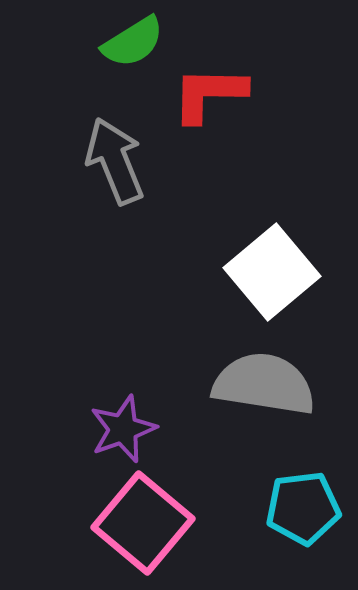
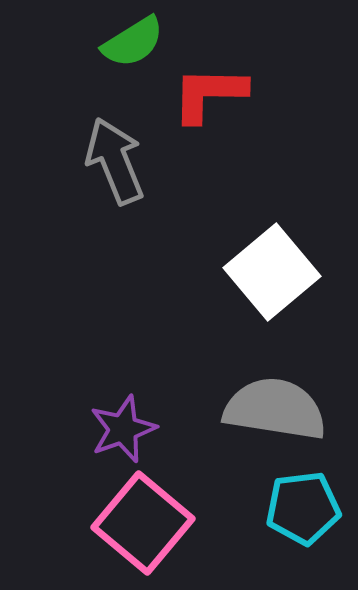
gray semicircle: moved 11 px right, 25 px down
